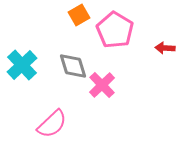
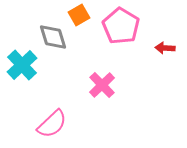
pink pentagon: moved 6 px right, 4 px up
gray diamond: moved 20 px left, 29 px up
